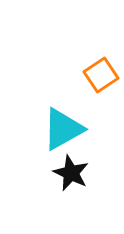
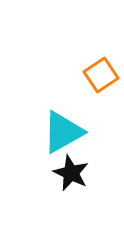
cyan triangle: moved 3 px down
